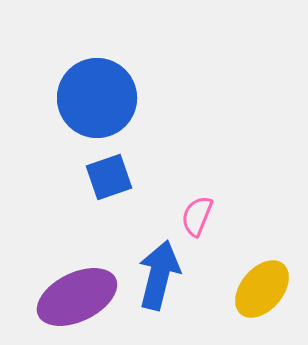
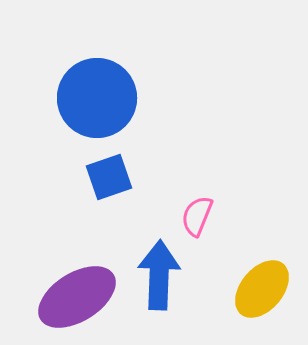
blue arrow: rotated 12 degrees counterclockwise
purple ellipse: rotated 6 degrees counterclockwise
